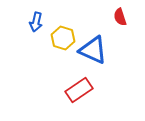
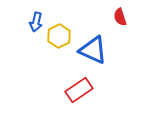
yellow hexagon: moved 4 px left, 2 px up; rotated 15 degrees clockwise
